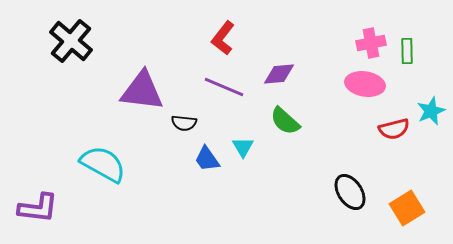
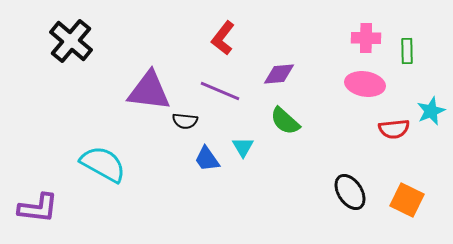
pink cross: moved 5 px left, 5 px up; rotated 12 degrees clockwise
purple line: moved 4 px left, 4 px down
purple triangle: moved 7 px right
black semicircle: moved 1 px right, 2 px up
red semicircle: rotated 8 degrees clockwise
orange square: moved 8 px up; rotated 32 degrees counterclockwise
